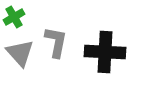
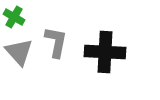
green cross: rotated 30 degrees counterclockwise
gray triangle: moved 1 px left, 1 px up
